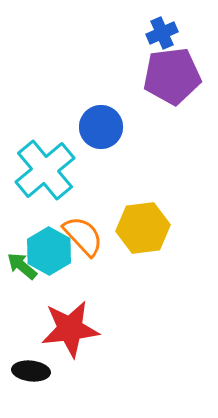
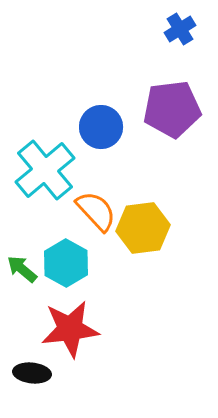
blue cross: moved 18 px right, 4 px up; rotated 8 degrees counterclockwise
purple pentagon: moved 33 px down
orange semicircle: moved 13 px right, 25 px up
cyan hexagon: moved 17 px right, 12 px down
green arrow: moved 3 px down
black ellipse: moved 1 px right, 2 px down
